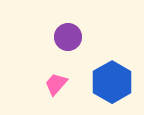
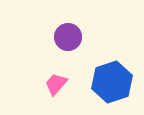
blue hexagon: rotated 12 degrees clockwise
